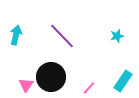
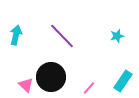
pink triangle: rotated 21 degrees counterclockwise
